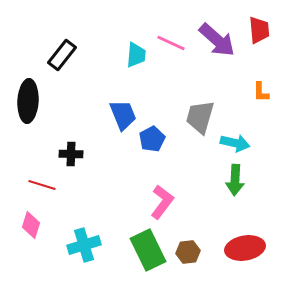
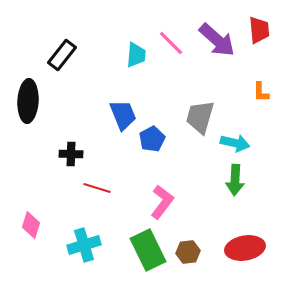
pink line: rotated 20 degrees clockwise
red line: moved 55 px right, 3 px down
